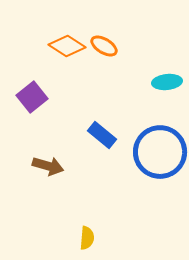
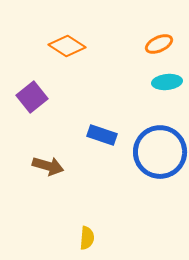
orange ellipse: moved 55 px right, 2 px up; rotated 56 degrees counterclockwise
blue rectangle: rotated 20 degrees counterclockwise
